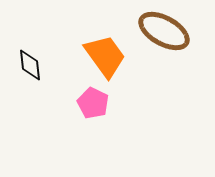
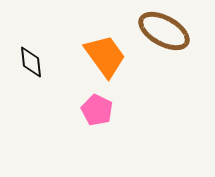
black diamond: moved 1 px right, 3 px up
pink pentagon: moved 4 px right, 7 px down
